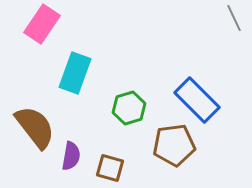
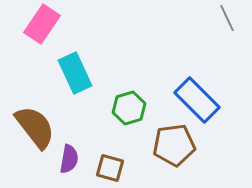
gray line: moved 7 px left
cyan rectangle: rotated 45 degrees counterclockwise
purple semicircle: moved 2 px left, 3 px down
